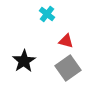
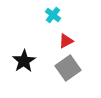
cyan cross: moved 6 px right, 1 px down
red triangle: rotated 42 degrees counterclockwise
